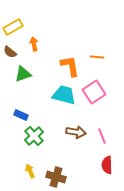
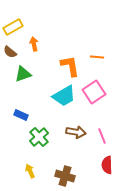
cyan trapezoid: moved 1 px down; rotated 135 degrees clockwise
green cross: moved 5 px right, 1 px down
brown cross: moved 9 px right, 1 px up
